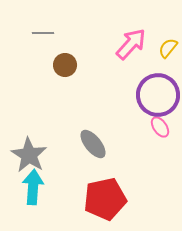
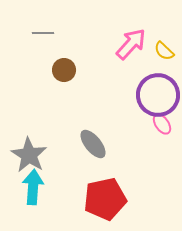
yellow semicircle: moved 4 px left, 3 px down; rotated 85 degrees counterclockwise
brown circle: moved 1 px left, 5 px down
pink ellipse: moved 2 px right, 3 px up
